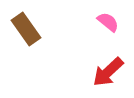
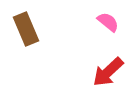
brown rectangle: rotated 12 degrees clockwise
